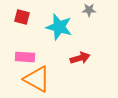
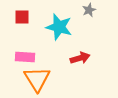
gray star: rotated 24 degrees counterclockwise
red square: rotated 14 degrees counterclockwise
orange triangle: rotated 28 degrees clockwise
